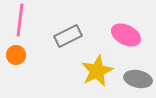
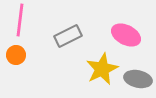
yellow star: moved 5 px right, 2 px up
